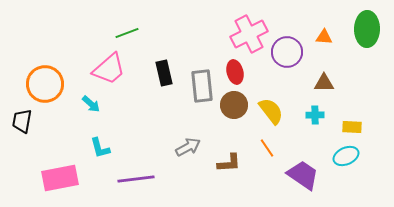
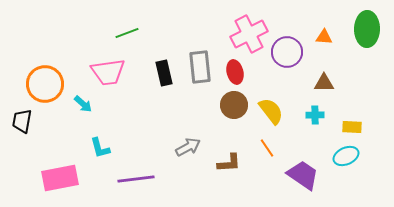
pink trapezoid: moved 1 px left, 3 px down; rotated 33 degrees clockwise
gray rectangle: moved 2 px left, 19 px up
cyan arrow: moved 8 px left
